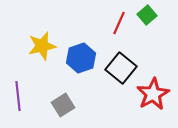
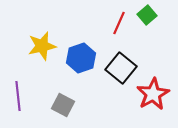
gray square: rotated 30 degrees counterclockwise
